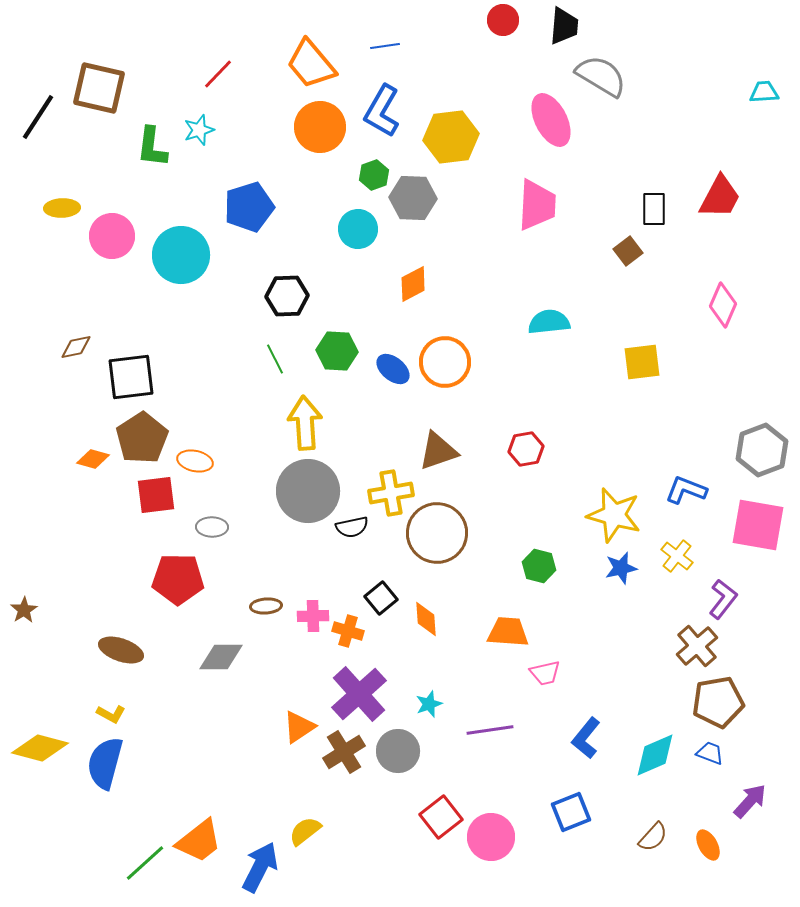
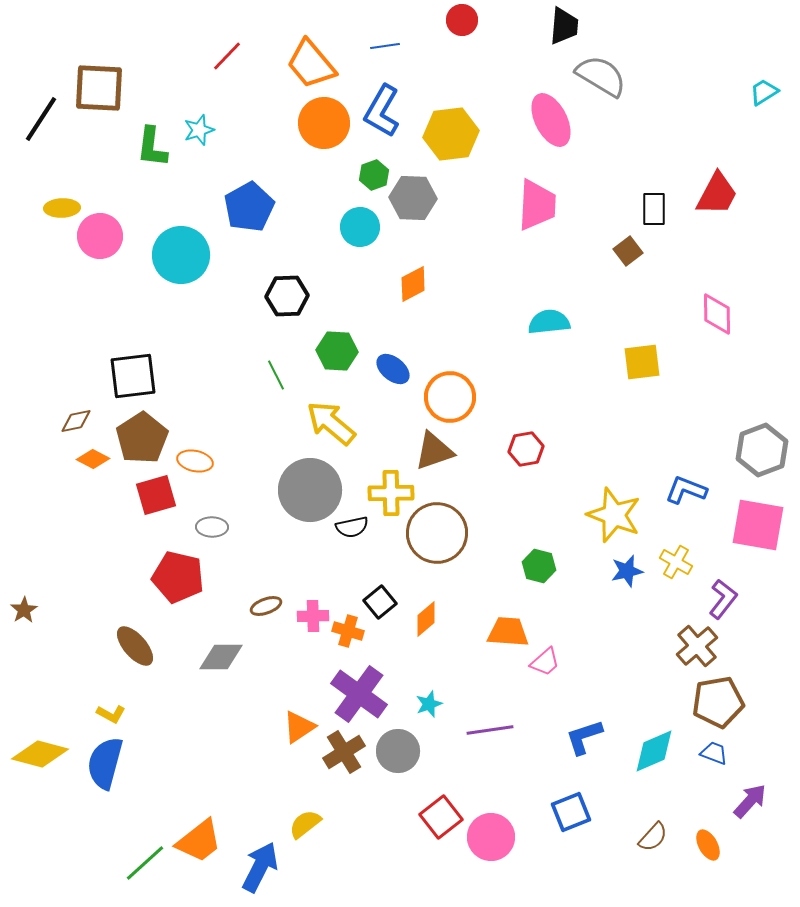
red circle at (503, 20): moved 41 px left
red line at (218, 74): moved 9 px right, 18 px up
brown square at (99, 88): rotated 10 degrees counterclockwise
cyan trapezoid at (764, 92): rotated 28 degrees counterclockwise
black line at (38, 117): moved 3 px right, 2 px down
orange circle at (320, 127): moved 4 px right, 4 px up
yellow hexagon at (451, 137): moved 3 px up
red trapezoid at (720, 197): moved 3 px left, 3 px up
blue pentagon at (249, 207): rotated 12 degrees counterclockwise
cyan circle at (358, 229): moved 2 px right, 2 px up
pink circle at (112, 236): moved 12 px left
pink diamond at (723, 305): moved 6 px left, 9 px down; rotated 24 degrees counterclockwise
brown diamond at (76, 347): moved 74 px down
green line at (275, 359): moved 1 px right, 16 px down
orange circle at (445, 362): moved 5 px right, 35 px down
black square at (131, 377): moved 2 px right, 1 px up
yellow arrow at (305, 423): moved 26 px right; rotated 46 degrees counterclockwise
brown triangle at (438, 451): moved 4 px left
orange diamond at (93, 459): rotated 12 degrees clockwise
gray circle at (308, 491): moved 2 px right, 1 px up
yellow cross at (391, 493): rotated 9 degrees clockwise
red square at (156, 495): rotated 9 degrees counterclockwise
yellow star at (614, 515): rotated 6 degrees clockwise
yellow cross at (677, 556): moved 1 px left, 6 px down; rotated 8 degrees counterclockwise
blue star at (621, 568): moved 6 px right, 3 px down
red pentagon at (178, 579): moved 2 px up; rotated 12 degrees clockwise
black square at (381, 598): moved 1 px left, 4 px down
brown ellipse at (266, 606): rotated 16 degrees counterclockwise
orange diamond at (426, 619): rotated 54 degrees clockwise
brown ellipse at (121, 650): moved 14 px right, 4 px up; rotated 30 degrees clockwise
pink trapezoid at (545, 673): moved 11 px up; rotated 28 degrees counterclockwise
purple cross at (359, 694): rotated 12 degrees counterclockwise
blue L-shape at (586, 738): moved 2 px left, 1 px up; rotated 33 degrees clockwise
yellow diamond at (40, 748): moved 6 px down
blue trapezoid at (710, 753): moved 4 px right
cyan diamond at (655, 755): moved 1 px left, 4 px up
yellow semicircle at (305, 831): moved 7 px up
